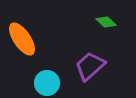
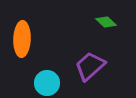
orange ellipse: rotated 36 degrees clockwise
